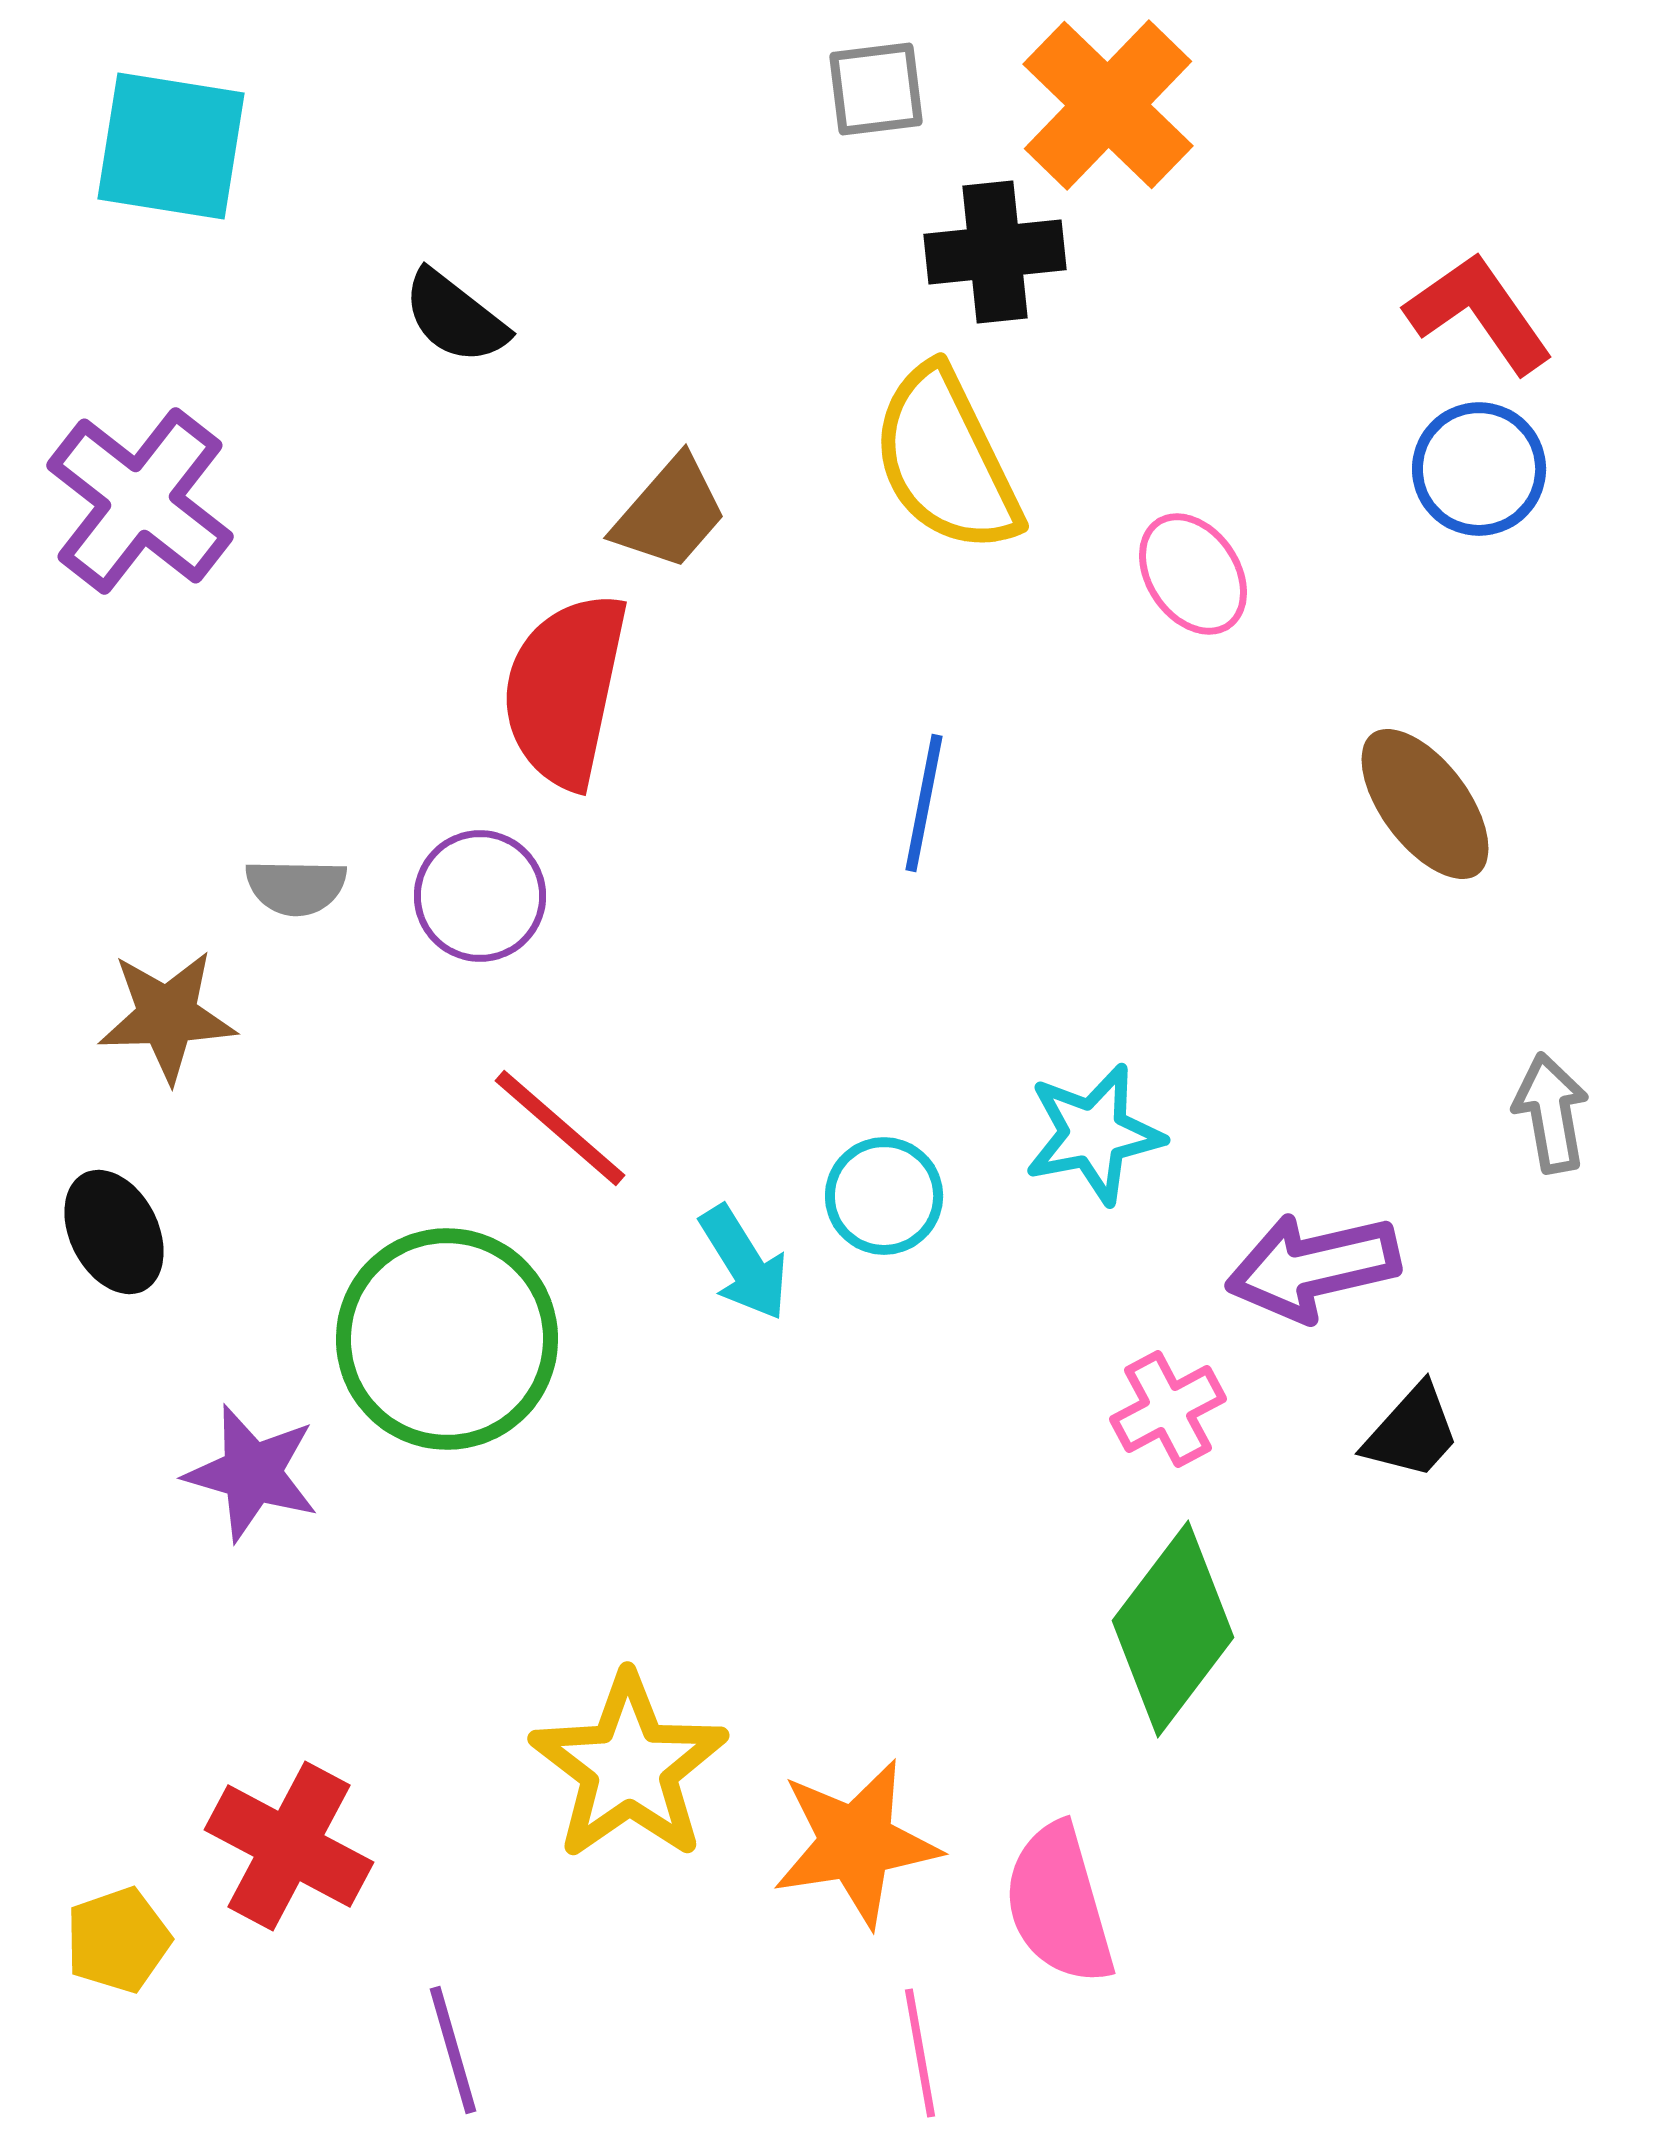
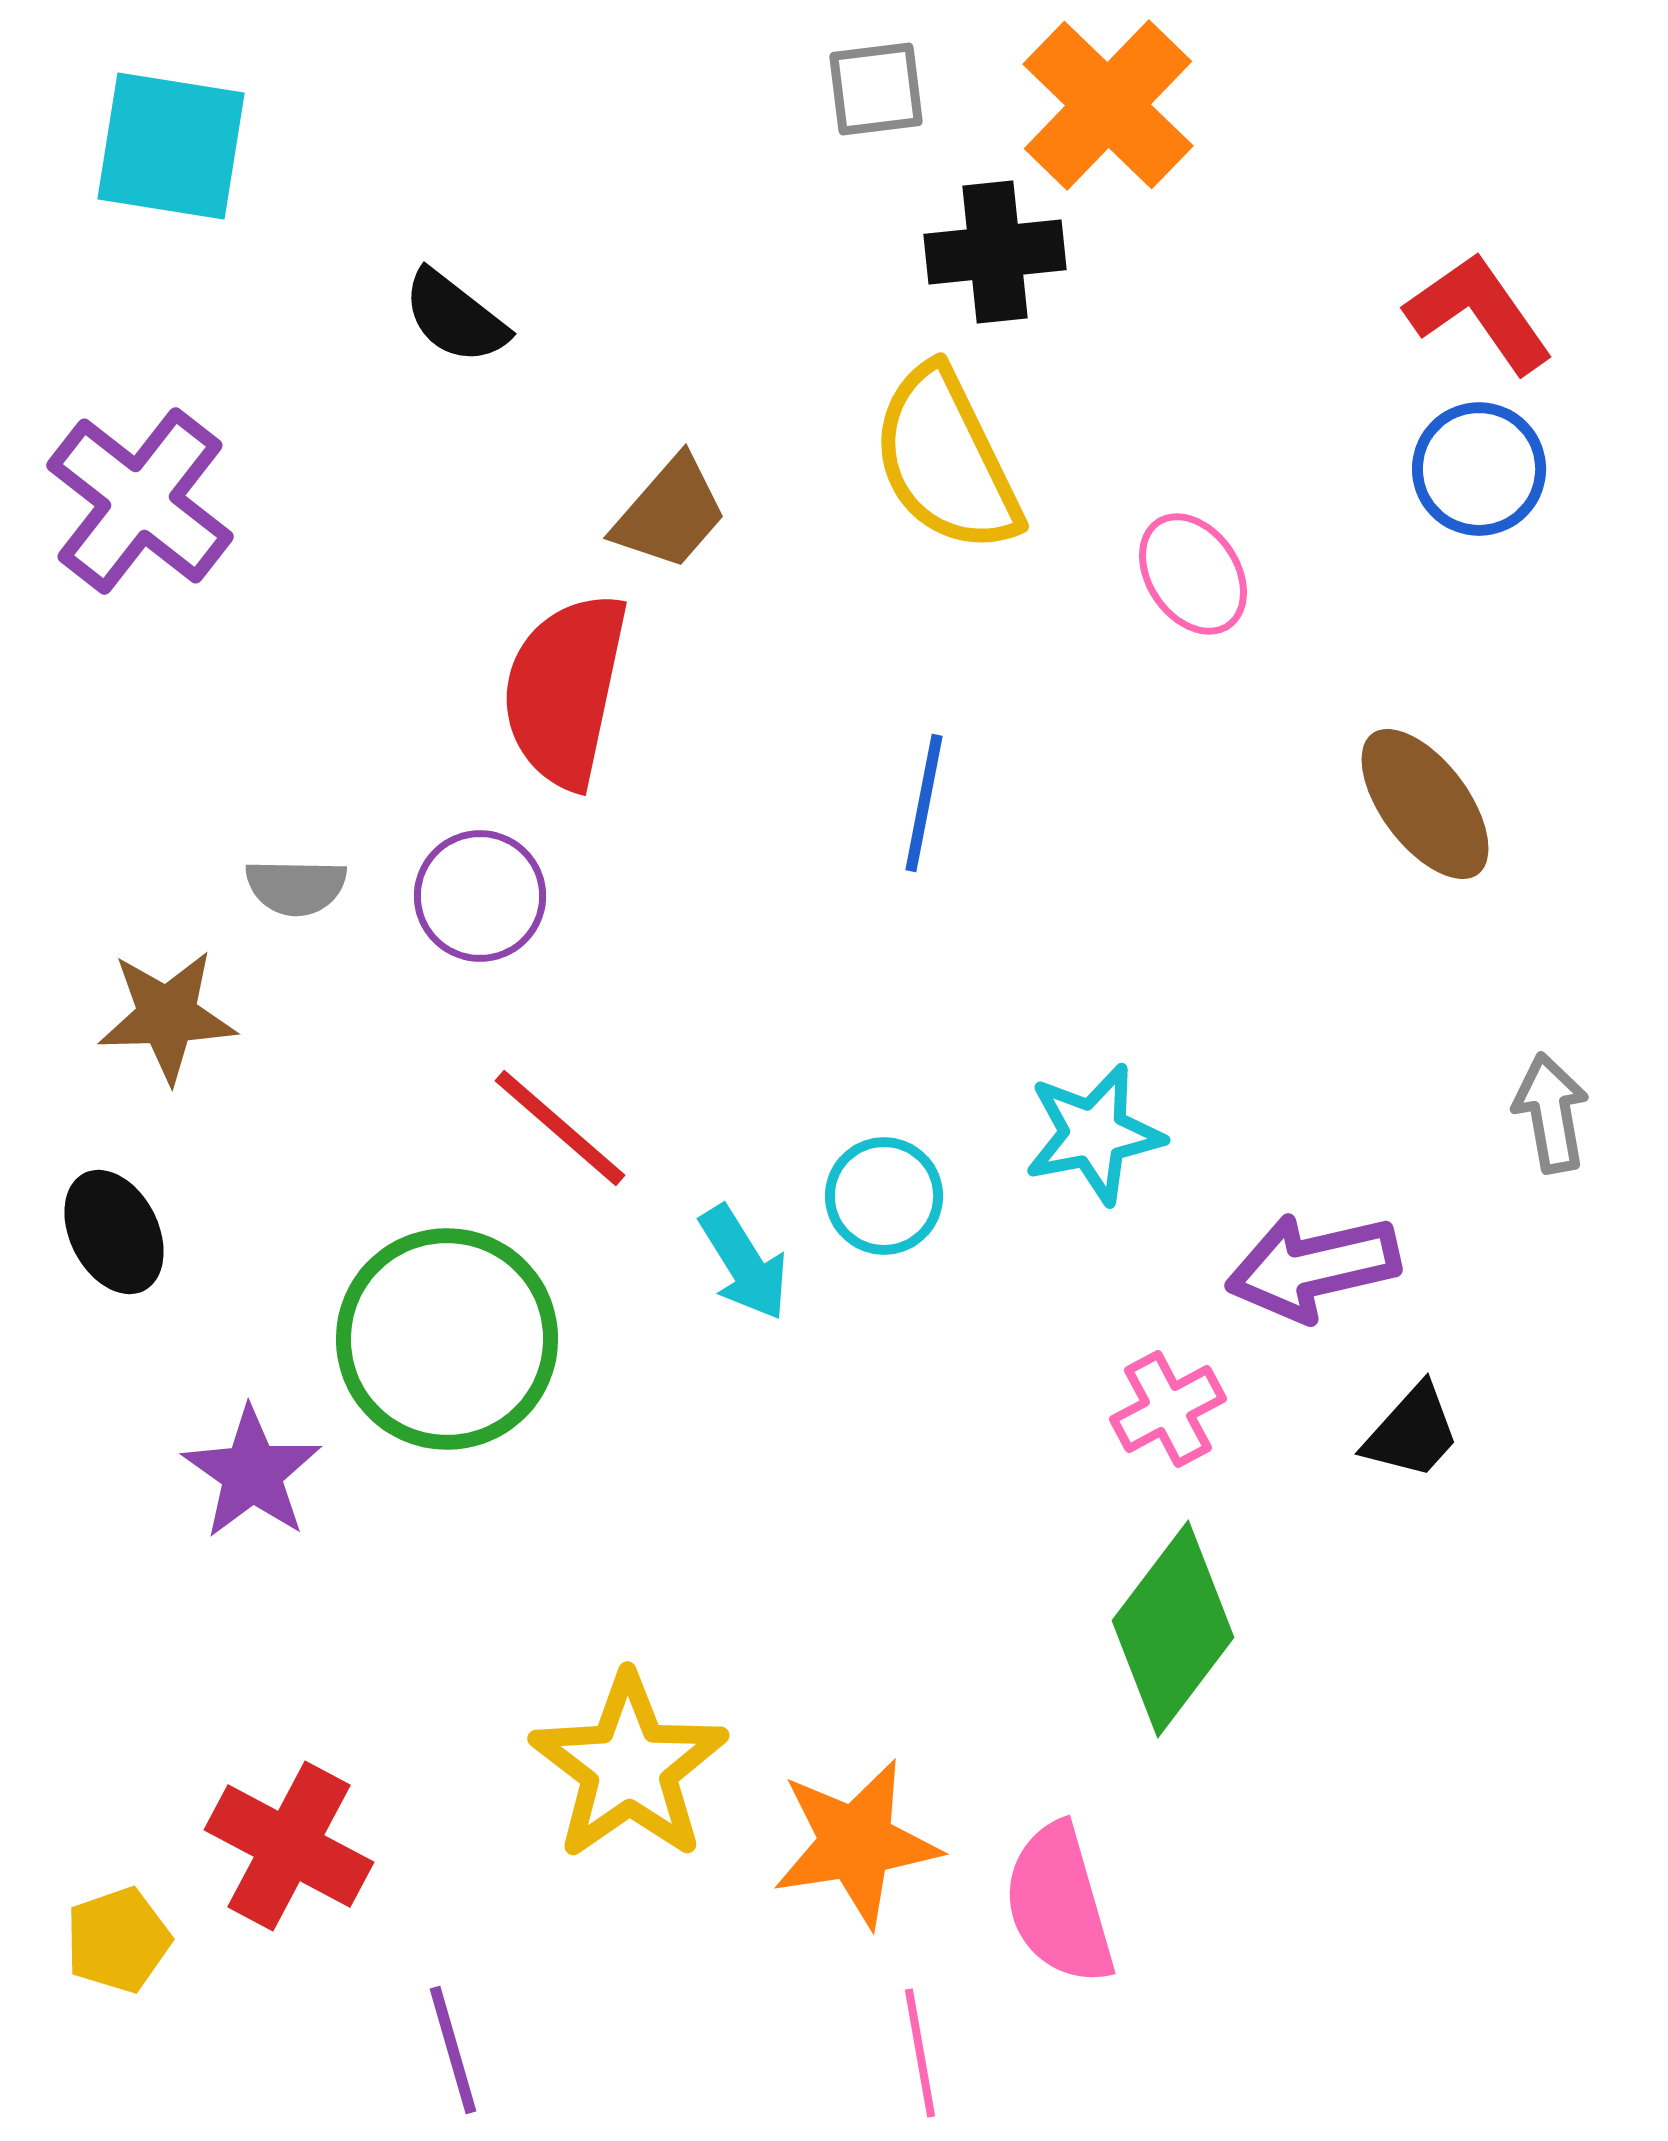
purple star: rotated 19 degrees clockwise
